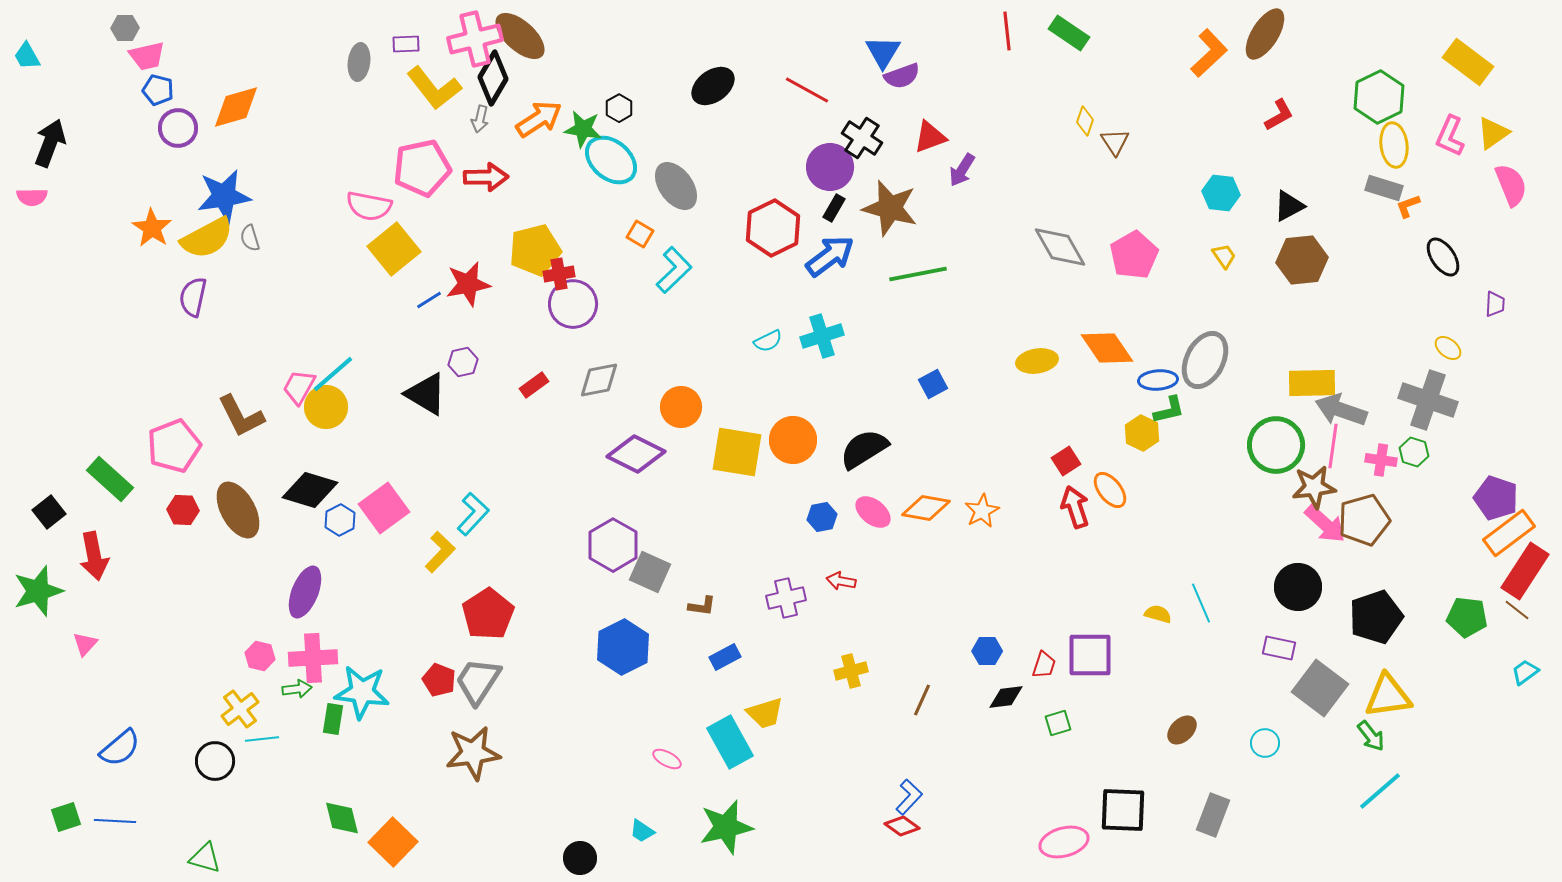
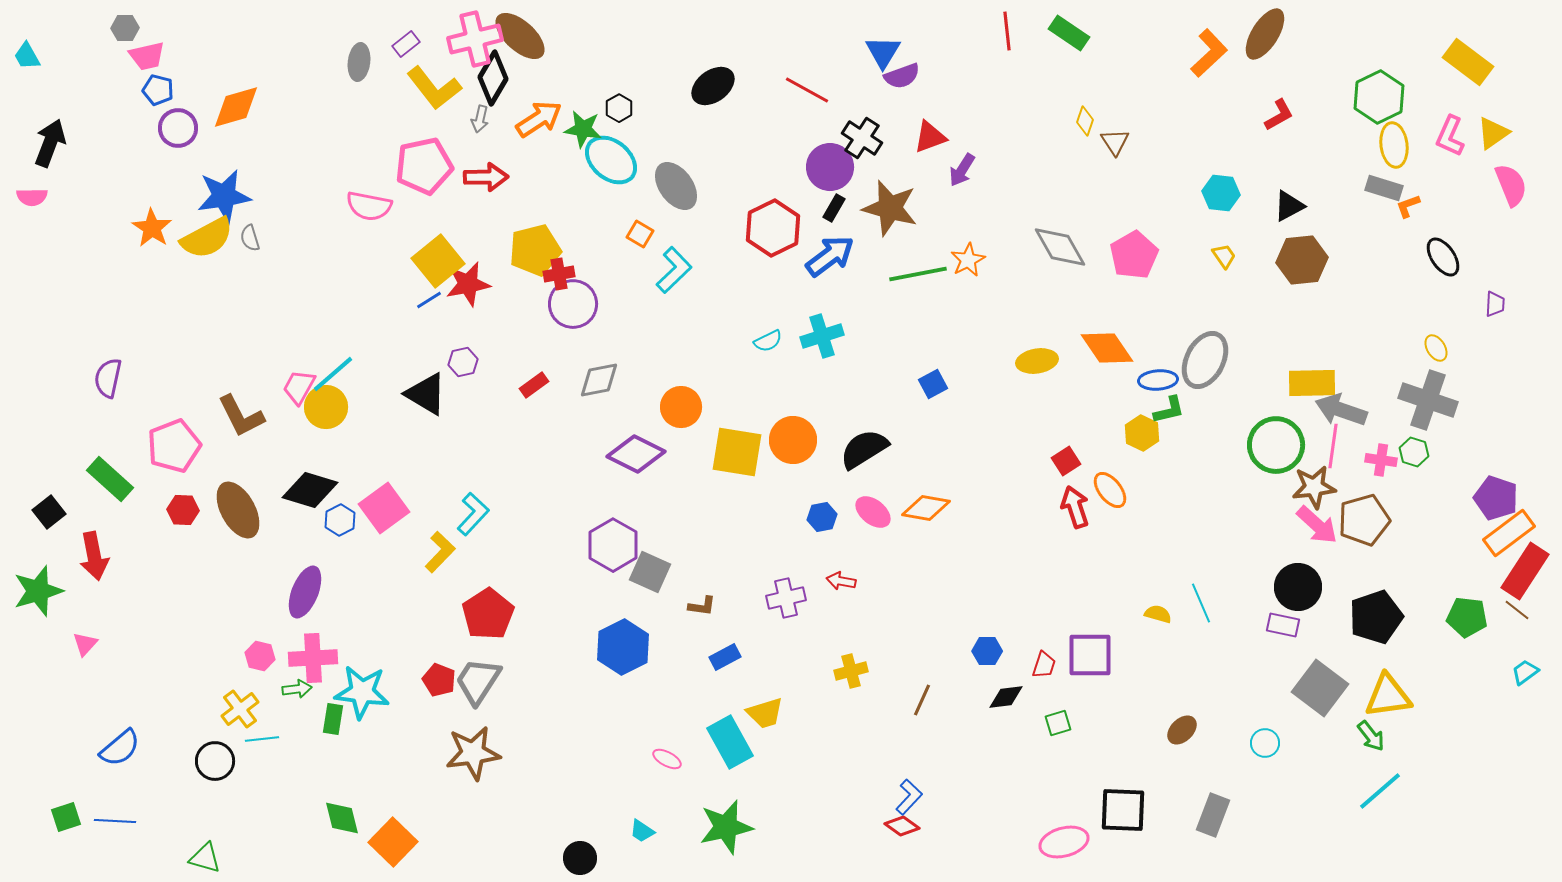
purple rectangle at (406, 44): rotated 36 degrees counterclockwise
pink pentagon at (422, 168): moved 2 px right, 2 px up
yellow square at (394, 249): moved 44 px right, 12 px down
purple semicircle at (193, 297): moved 85 px left, 81 px down
yellow ellipse at (1448, 348): moved 12 px left; rotated 20 degrees clockwise
orange star at (982, 511): moved 14 px left, 251 px up
pink arrow at (1325, 524): moved 8 px left, 1 px down
purple rectangle at (1279, 648): moved 4 px right, 23 px up
